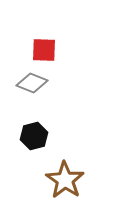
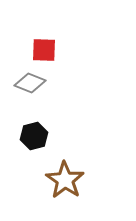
gray diamond: moved 2 px left
